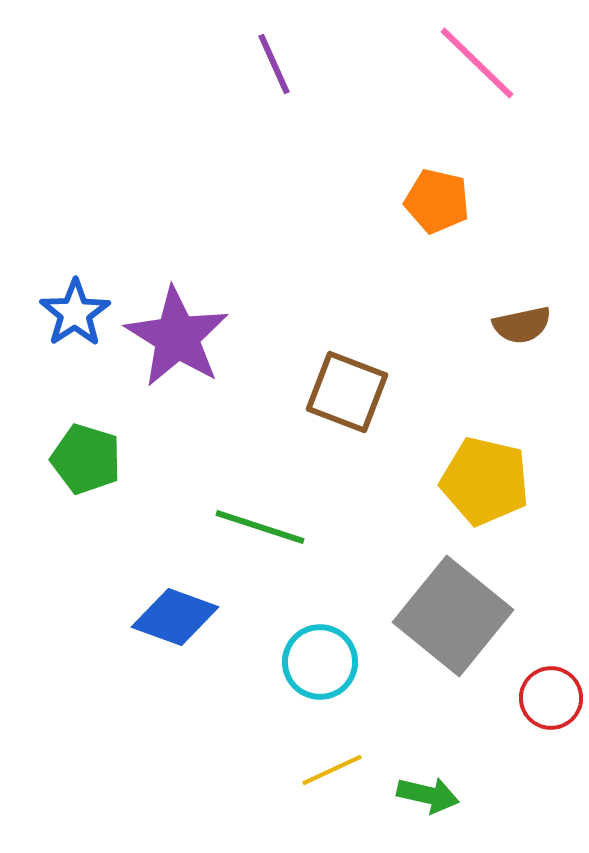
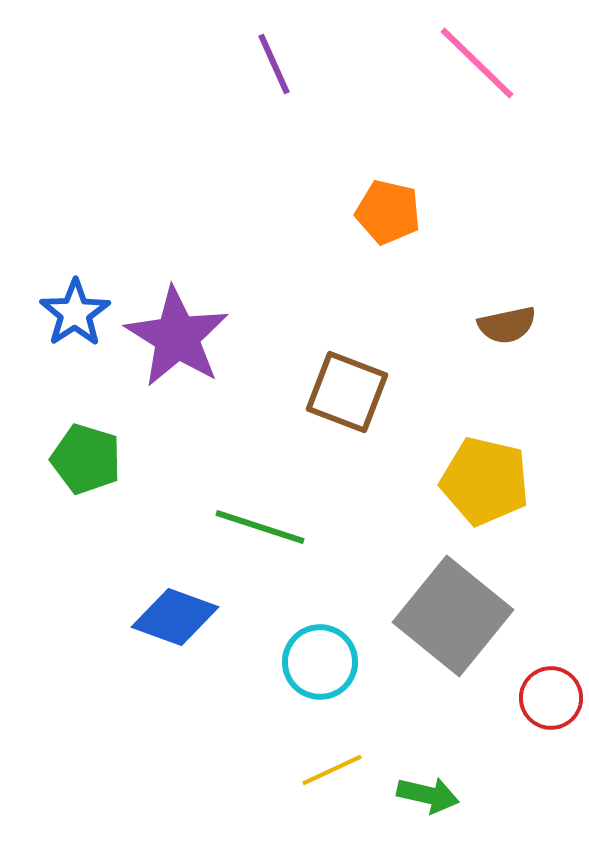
orange pentagon: moved 49 px left, 11 px down
brown semicircle: moved 15 px left
